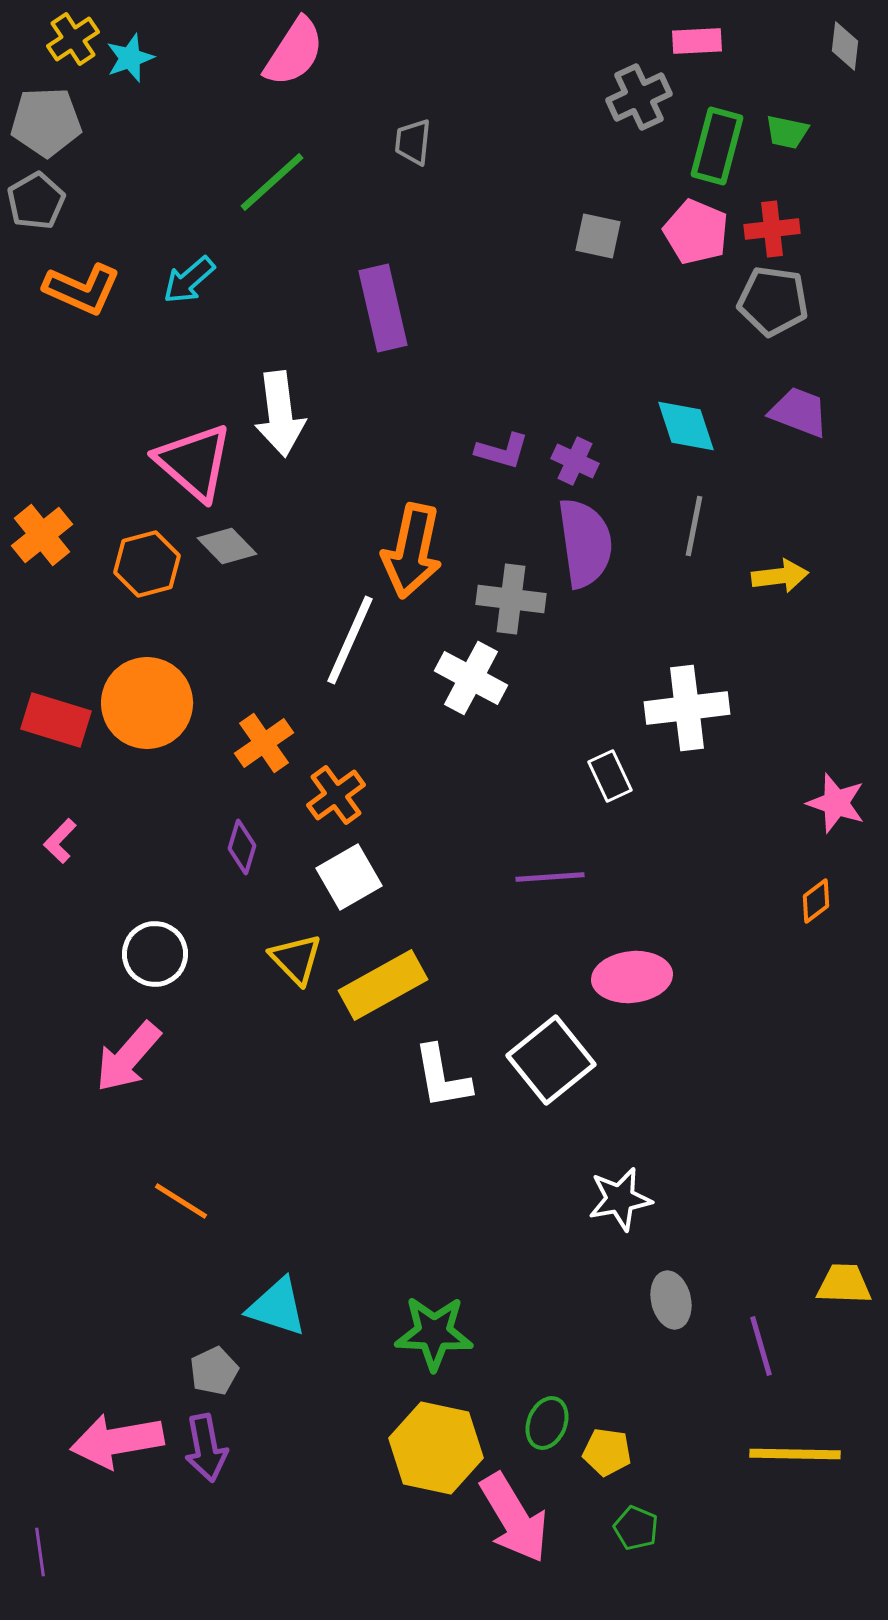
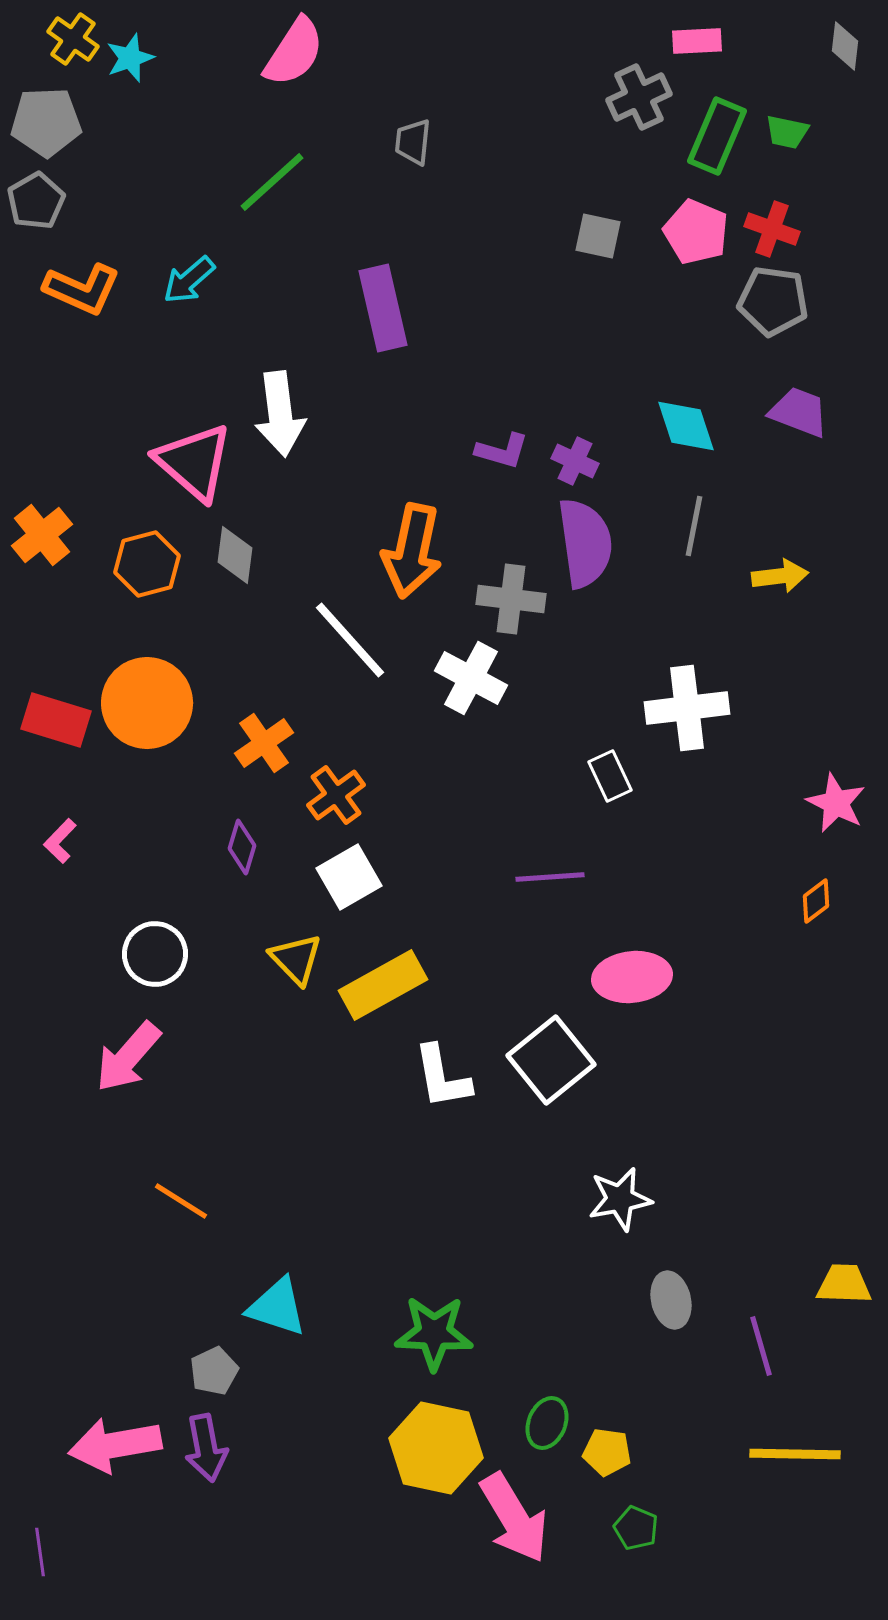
yellow cross at (73, 39): rotated 21 degrees counterclockwise
green rectangle at (717, 146): moved 10 px up; rotated 8 degrees clockwise
red cross at (772, 229): rotated 26 degrees clockwise
gray diamond at (227, 546): moved 8 px right, 9 px down; rotated 52 degrees clockwise
white line at (350, 640): rotated 66 degrees counterclockwise
pink star at (836, 803): rotated 8 degrees clockwise
pink arrow at (117, 1441): moved 2 px left, 4 px down
